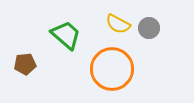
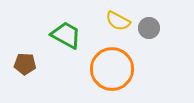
yellow semicircle: moved 3 px up
green trapezoid: rotated 12 degrees counterclockwise
brown pentagon: rotated 10 degrees clockwise
